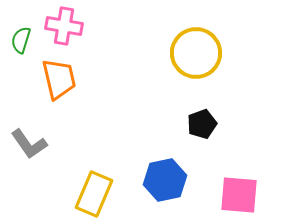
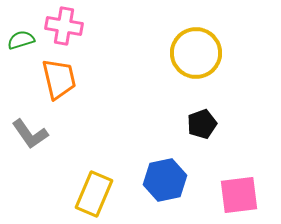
green semicircle: rotated 56 degrees clockwise
gray L-shape: moved 1 px right, 10 px up
pink square: rotated 12 degrees counterclockwise
